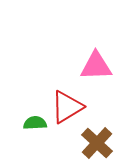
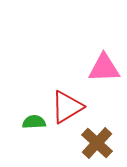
pink triangle: moved 8 px right, 2 px down
green semicircle: moved 1 px left, 1 px up
